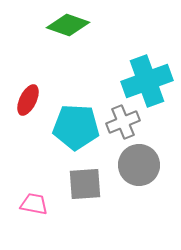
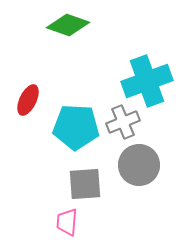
pink trapezoid: moved 33 px right, 18 px down; rotated 96 degrees counterclockwise
